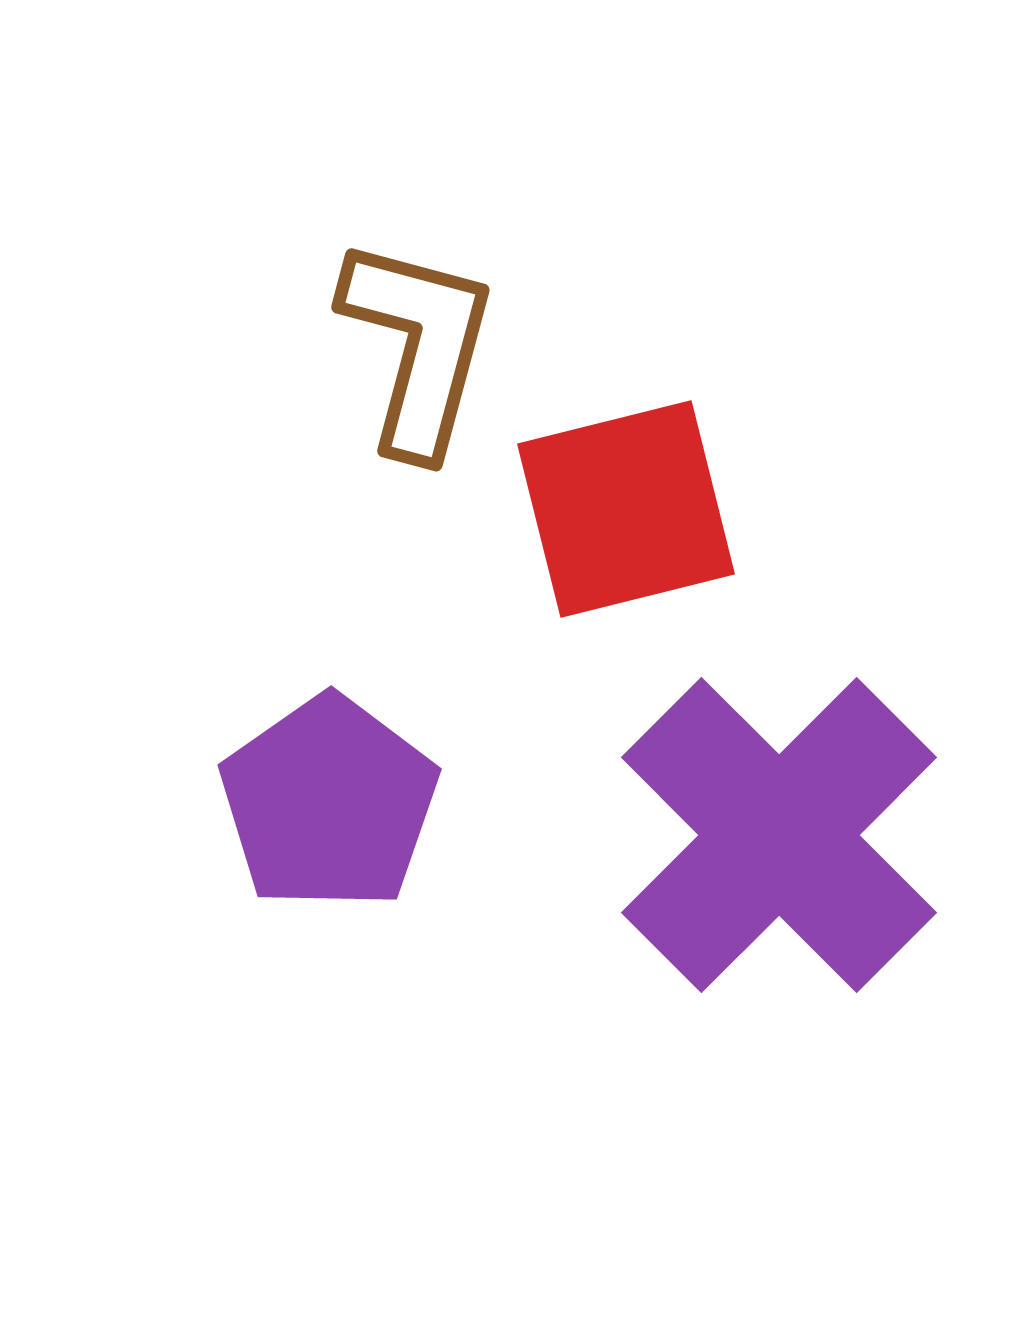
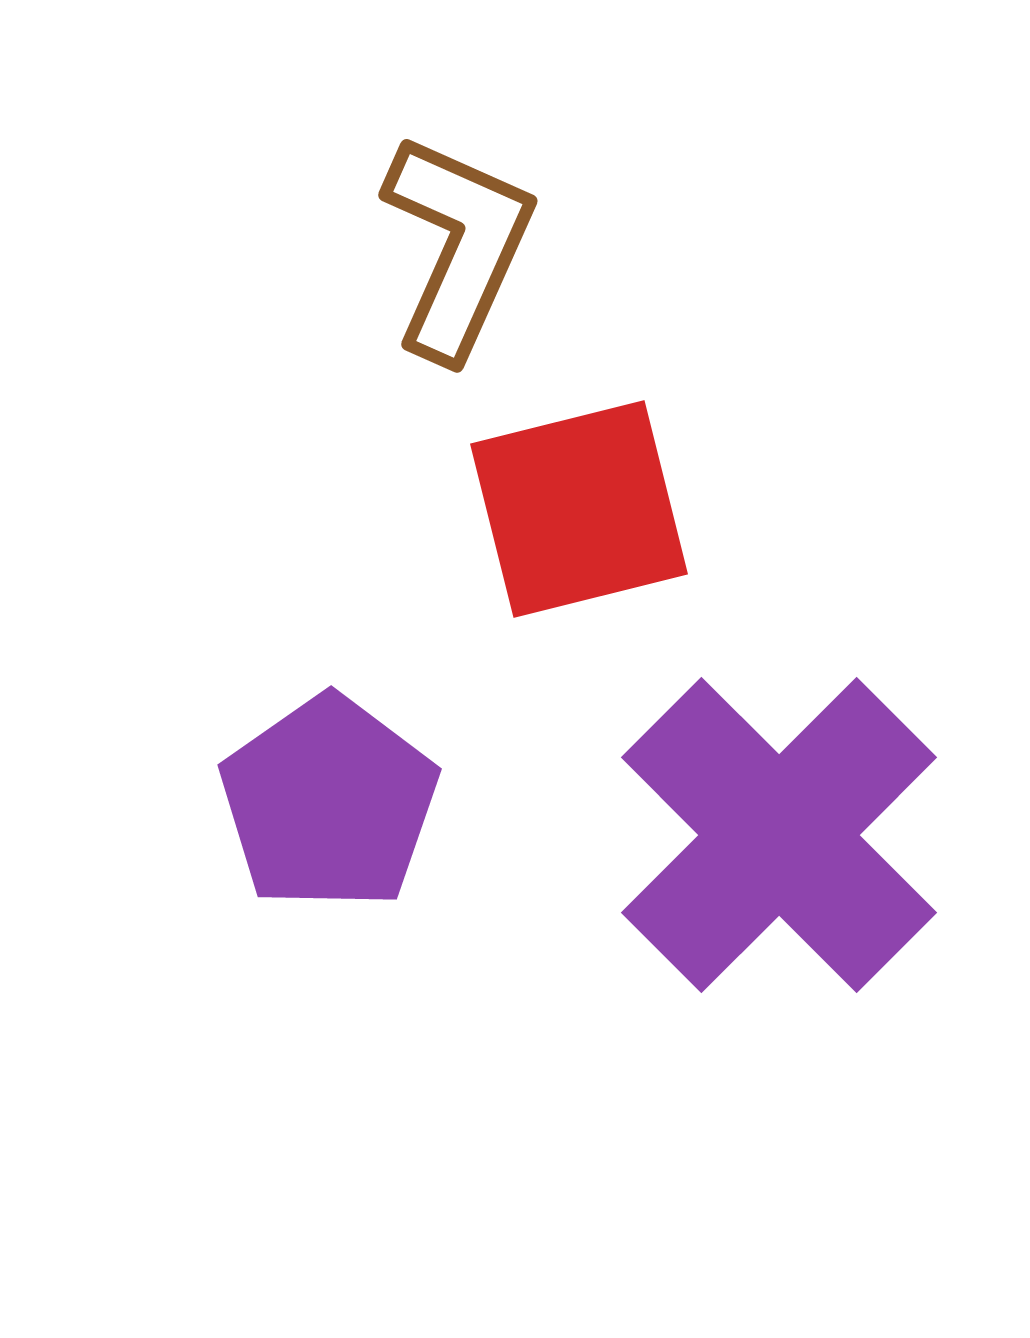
brown L-shape: moved 40 px right, 100 px up; rotated 9 degrees clockwise
red square: moved 47 px left
